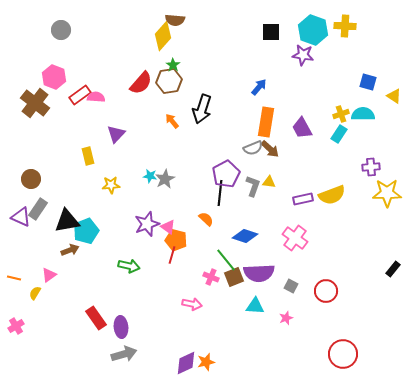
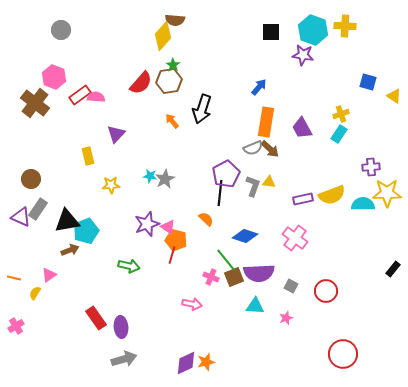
cyan semicircle at (363, 114): moved 90 px down
gray arrow at (124, 354): moved 5 px down
